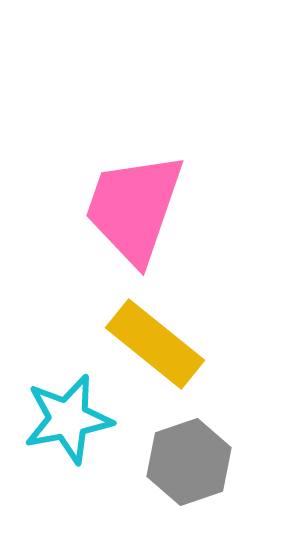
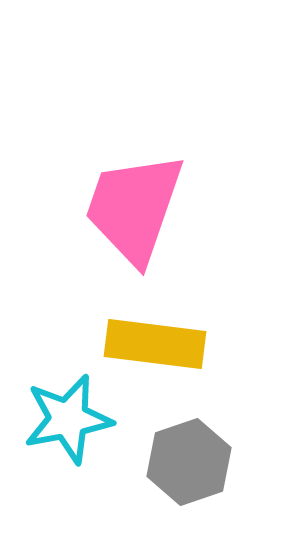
yellow rectangle: rotated 32 degrees counterclockwise
